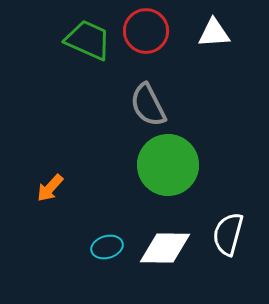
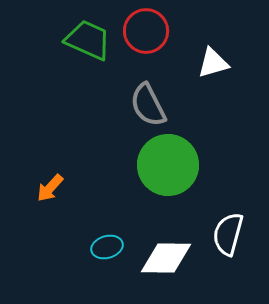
white triangle: moved 1 px left, 30 px down; rotated 12 degrees counterclockwise
white diamond: moved 1 px right, 10 px down
